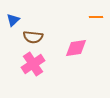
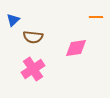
pink cross: moved 5 px down
